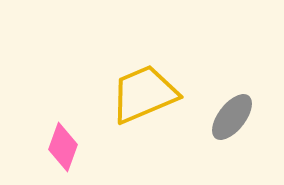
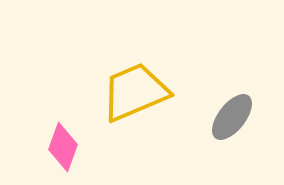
yellow trapezoid: moved 9 px left, 2 px up
